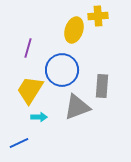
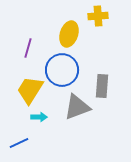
yellow ellipse: moved 5 px left, 4 px down
